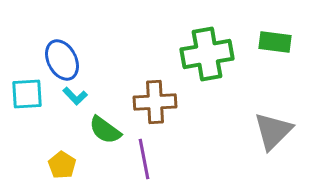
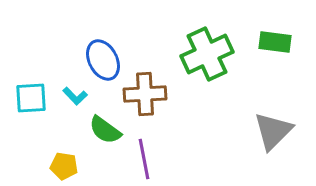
green cross: rotated 15 degrees counterclockwise
blue ellipse: moved 41 px right
cyan square: moved 4 px right, 4 px down
brown cross: moved 10 px left, 8 px up
yellow pentagon: moved 2 px right, 1 px down; rotated 24 degrees counterclockwise
